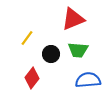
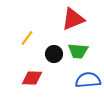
green trapezoid: moved 1 px down
black circle: moved 3 px right
red diamond: rotated 55 degrees clockwise
